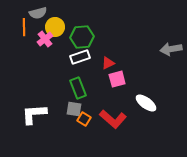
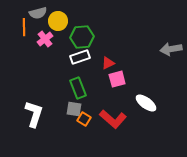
yellow circle: moved 3 px right, 6 px up
white L-shape: rotated 112 degrees clockwise
